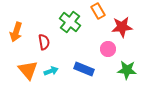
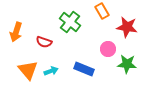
orange rectangle: moved 4 px right
red star: moved 5 px right; rotated 15 degrees clockwise
red semicircle: rotated 119 degrees clockwise
green star: moved 6 px up
